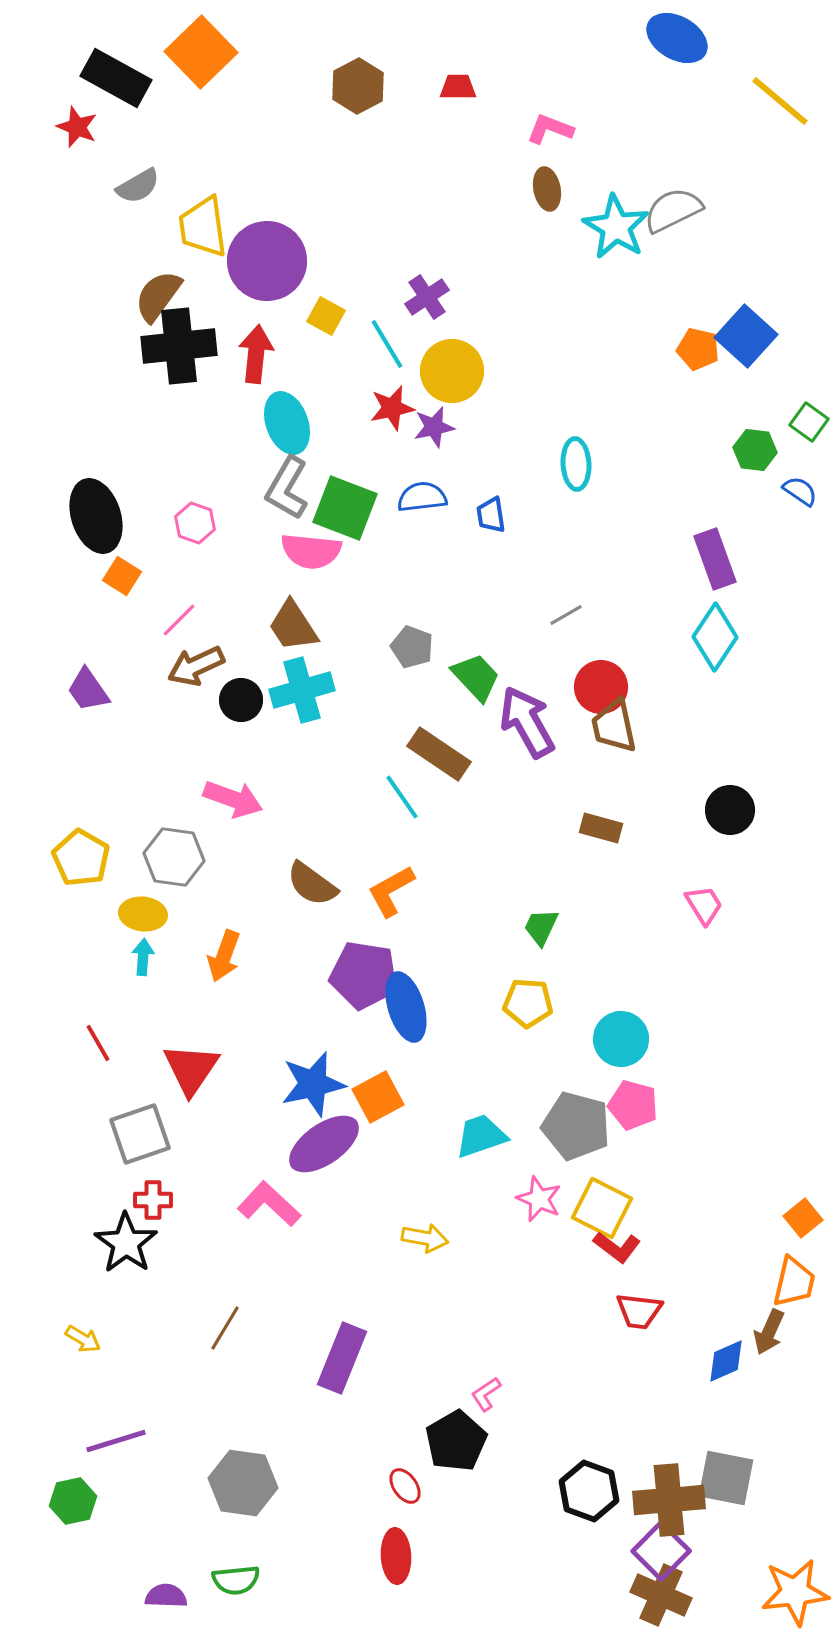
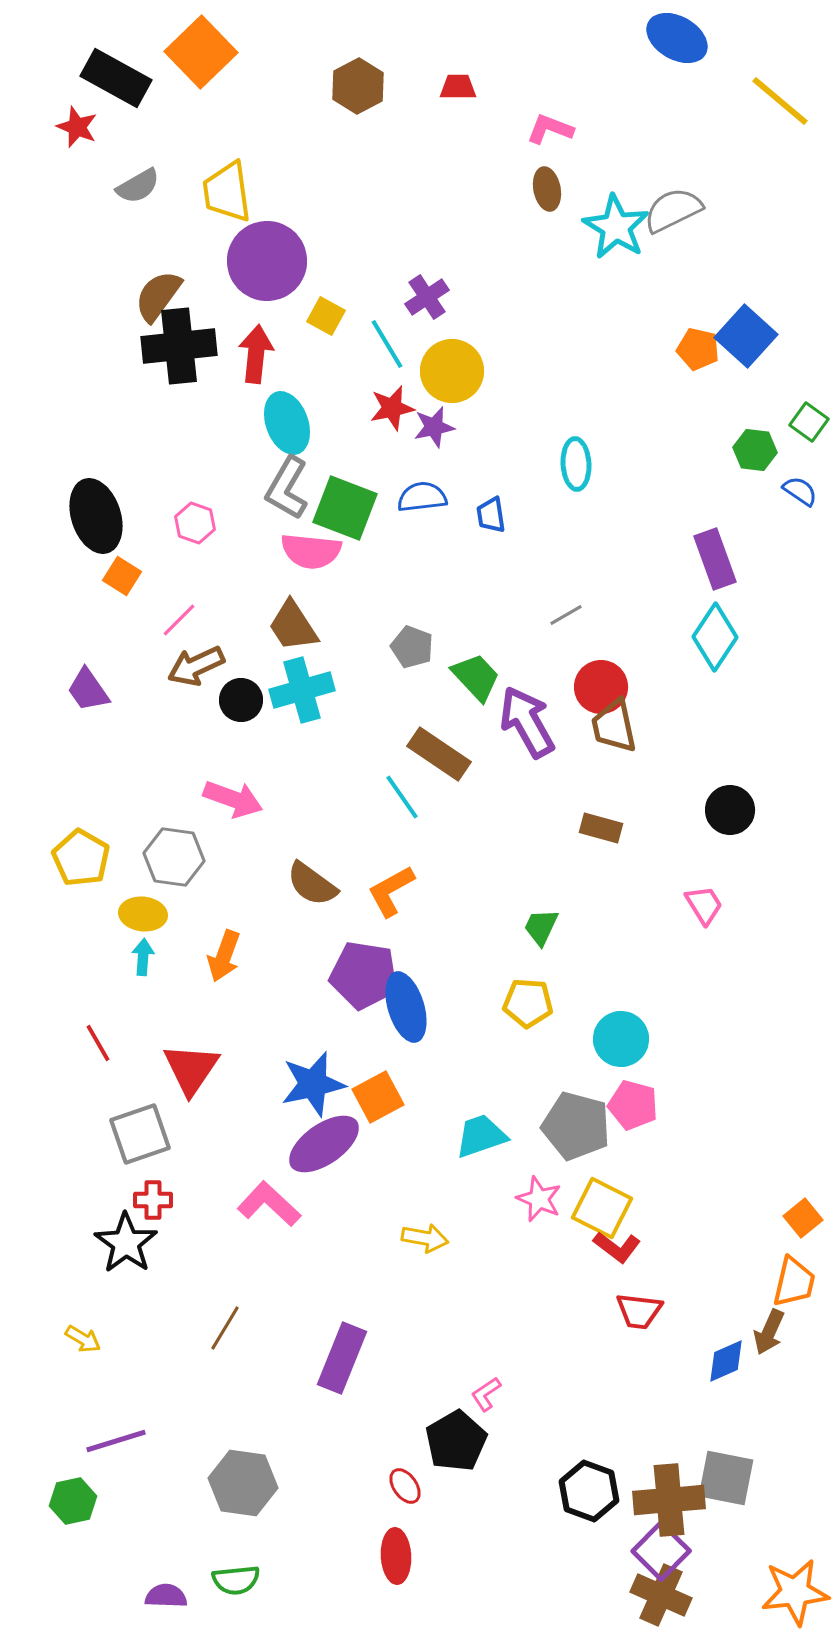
yellow trapezoid at (203, 227): moved 24 px right, 35 px up
